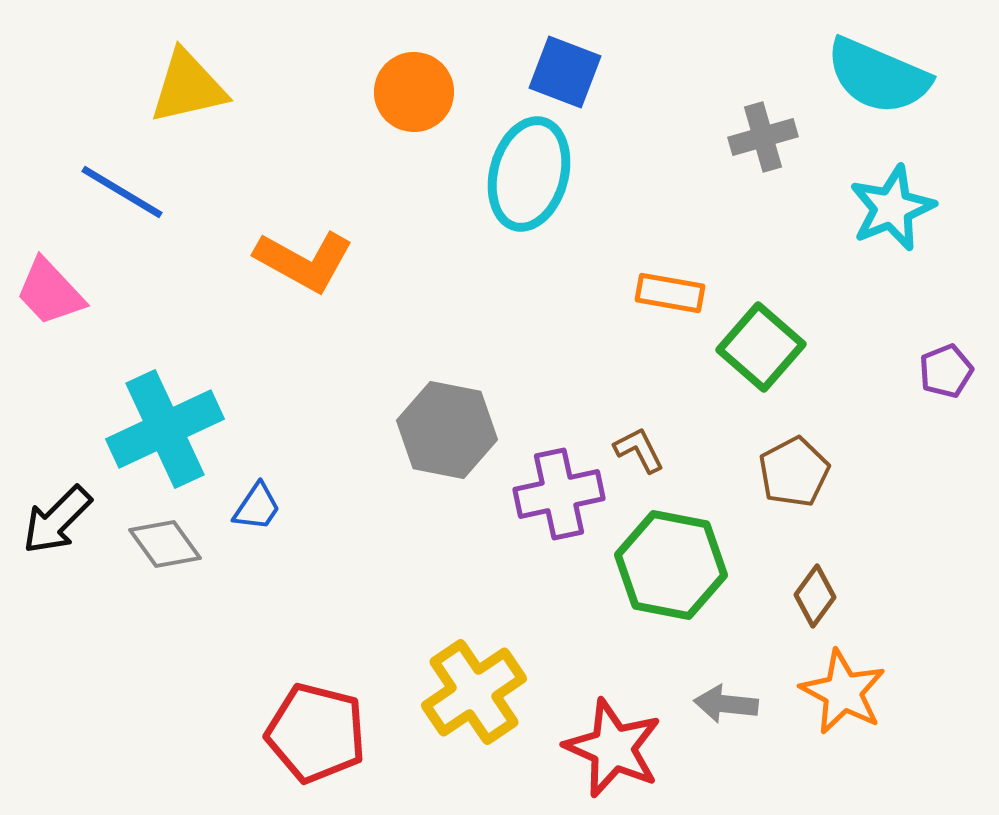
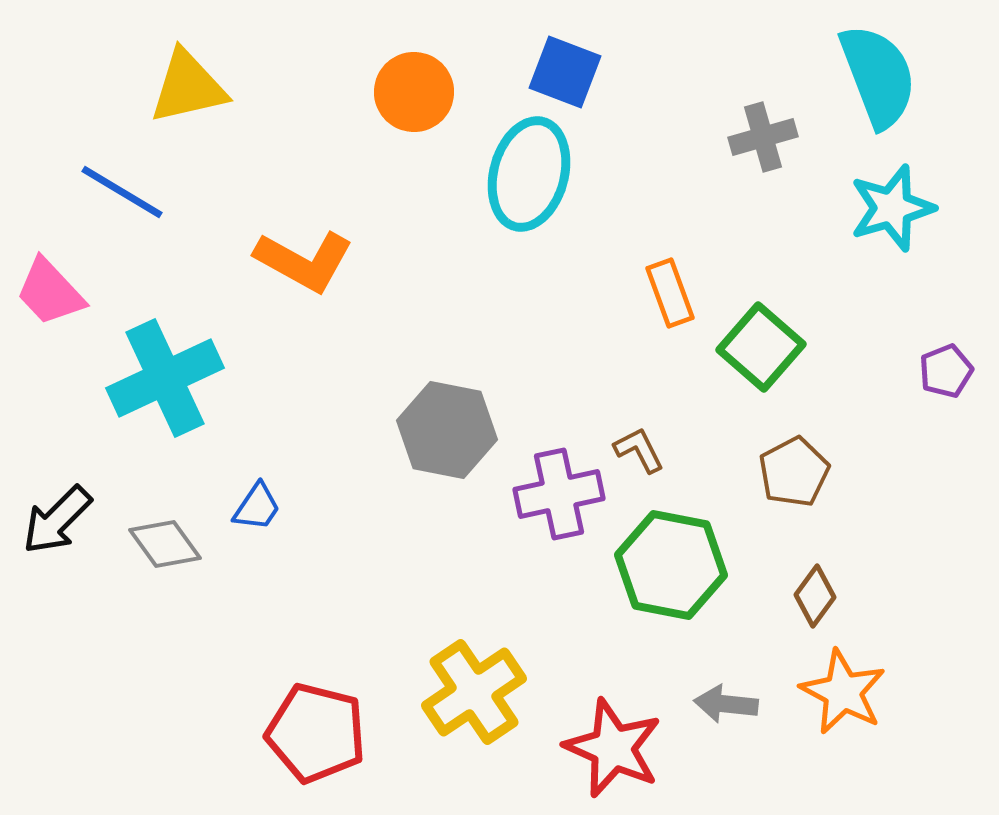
cyan semicircle: rotated 134 degrees counterclockwise
cyan star: rotated 6 degrees clockwise
orange rectangle: rotated 60 degrees clockwise
cyan cross: moved 51 px up
